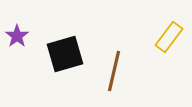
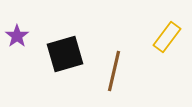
yellow rectangle: moved 2 px left
